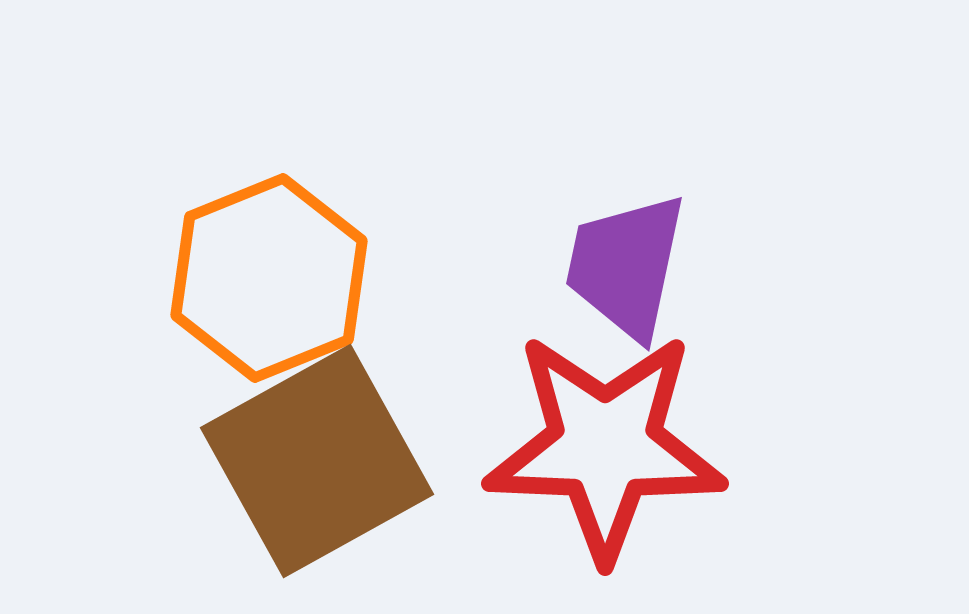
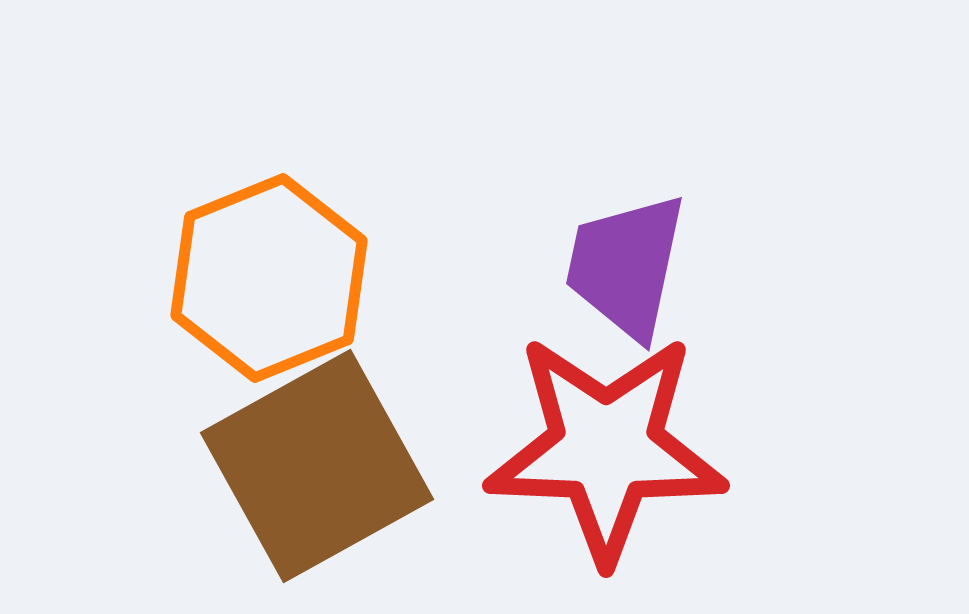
red star: moved 1 px right, 2 px down
brown square: moved 5 px down
